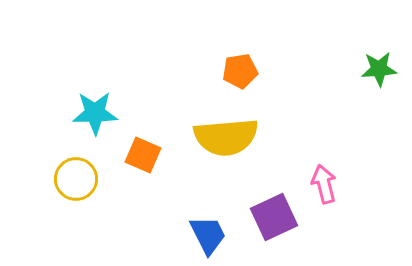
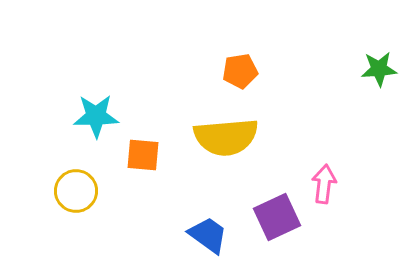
cyan star: moved 1 px right, 3 px down
orange square: rotated 18 degrees counterclockwise
yellow circle: moved 12 px down
pink arrow: rotated 21 degrees clockwise
purple square: moved 3 px right
blue trapezoid: rotated 27 degrees counterclockwise
